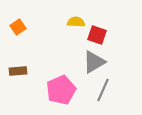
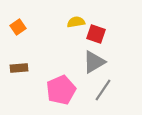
yellow semicircle: rotated 12 degrees counterclockwise
red square: moved 1 px left, 1 px up
brown rectangle: moved 1 px right, 3 px up
gray line: rotated 10 degrees clockwise
